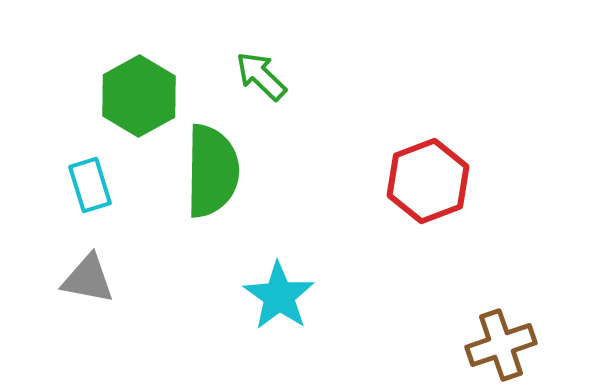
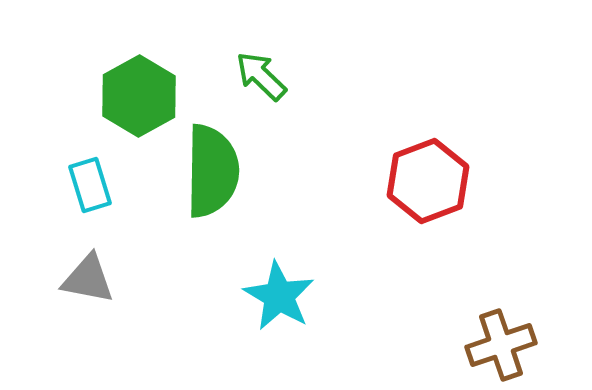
cyan star: rotated 4 degrees counterclockwise
